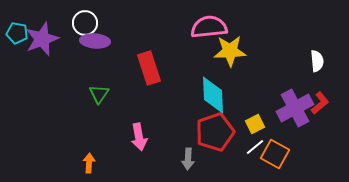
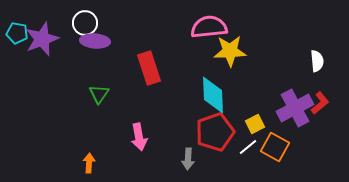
white line: moved 7 px left
orange square: moved 7 px up
